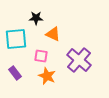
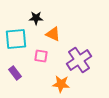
purple cross: rotated 15 degrees clockwise
orange star: moved 14 px right, 8 px down; rotated 18 degrees counterclockwise
